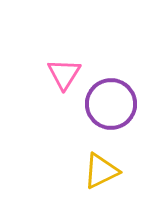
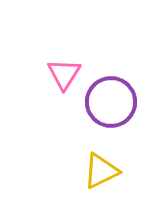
purple circle: moved 2 px up
